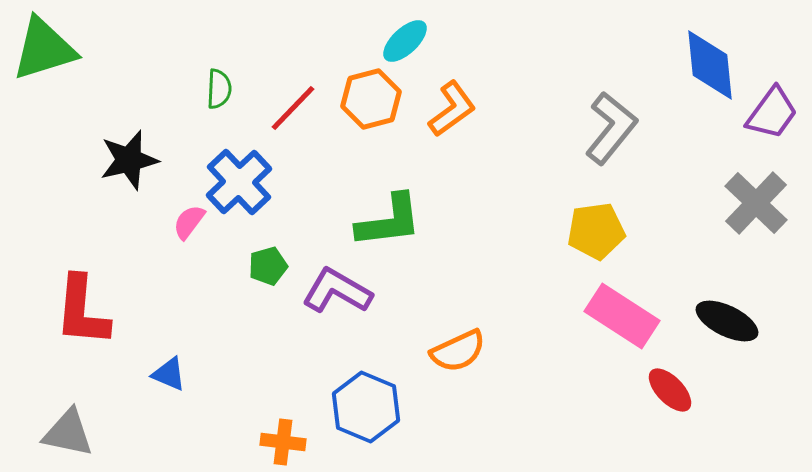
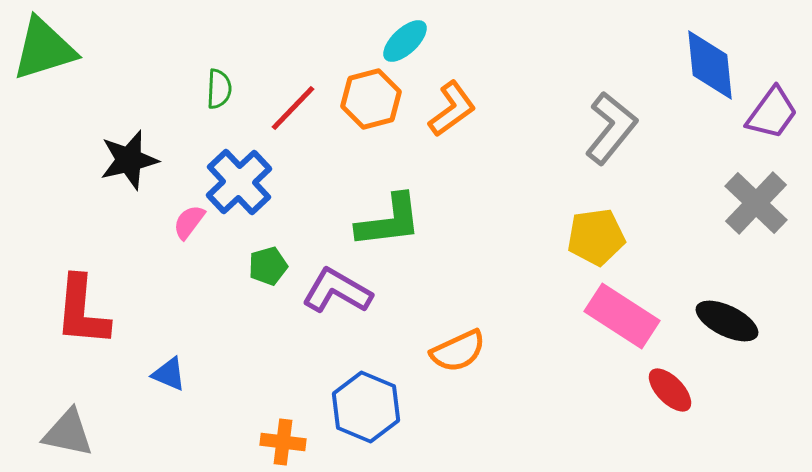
yellow pentagon: moved 6 px down
